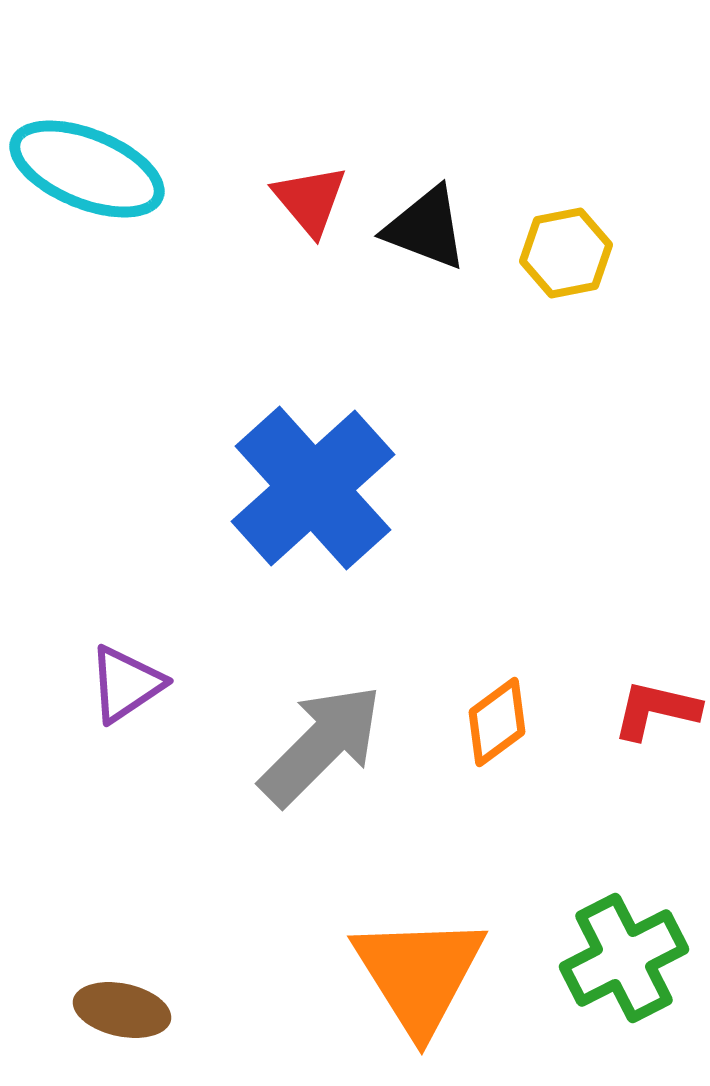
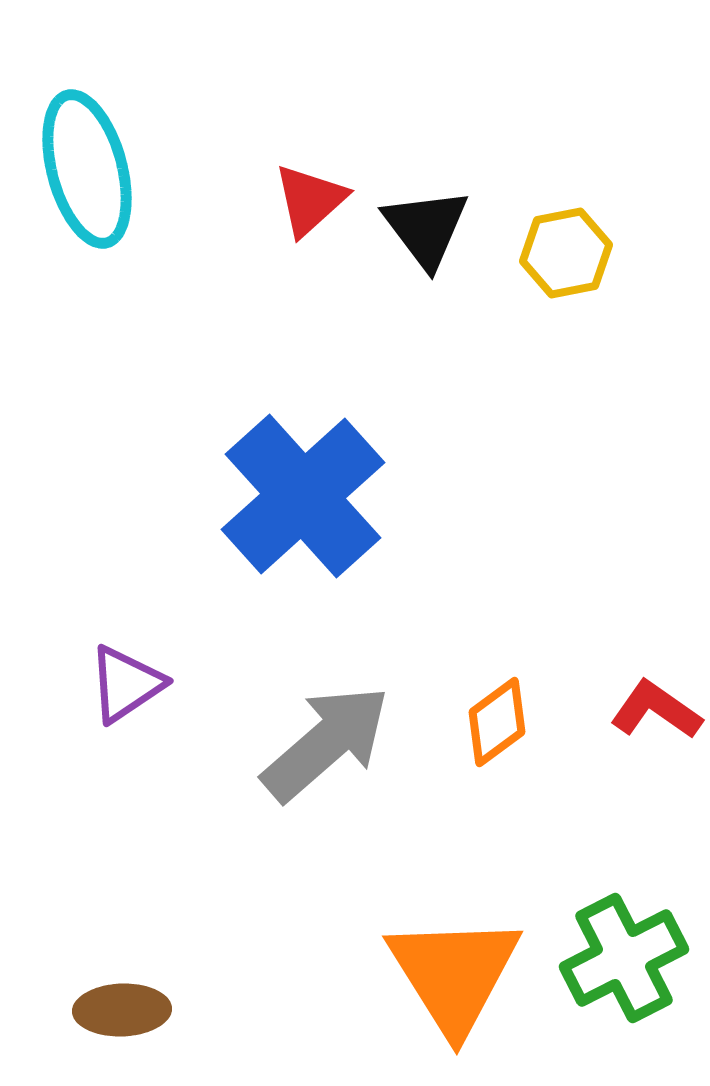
cyan ellipse: rotated 53 degrees clockwise
red triangle: rotated 28 degrees clockwise
black triangle: rotated 32 degrees clockwise
blue cross: moved 10 px left, 8 px down
red L-shape: rotated 22 degrees clockwise
gray arrow: moved 5 px right, 2 px up; rotated 4 degrees clockwise
orange triangle: moved 35 px right
brown ellipse: rotated 14 degrees counterclockwise
